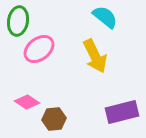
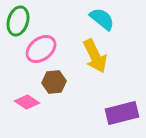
cyan semicircle: moved 3 px left, 2 px down
green ellipse: rotated 8 degrees clockwise
pink ellipse: moved 2 px right
purple rectangle: moved 1 px down
brown hexagon: moved 37 px up
